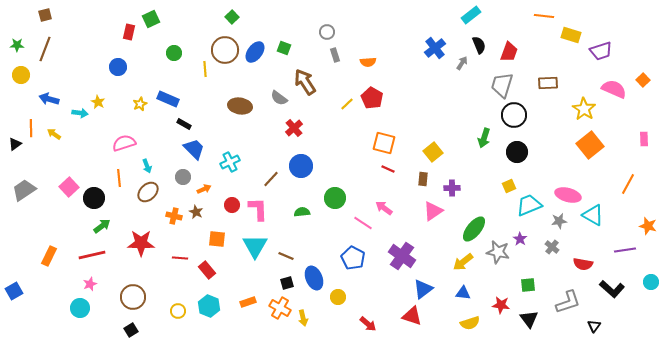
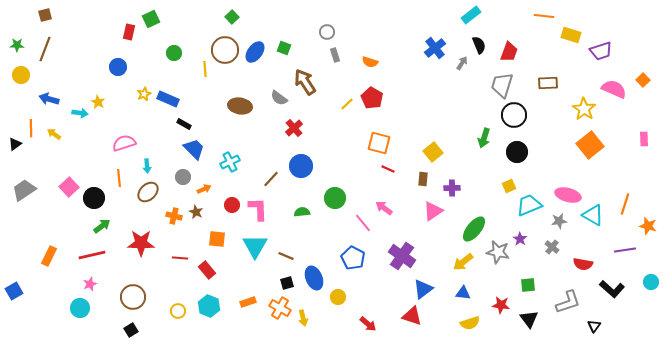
orange semicircle at (368, 62): moved 2 px right; rotated 21 degrees clockwise
yellow star at (140, 104): moved 4 px right, 10 px up
orange square at (384, 143): moved 5 px left
cyan arrow at (147, 166): rotated 16 degrees clockwise
orange line at (628, 184): moved 3 px left, 20 px down; rotated 10 degrees counterclockwise
pink line at (363, 223): rotated 18 degrees clockwise
